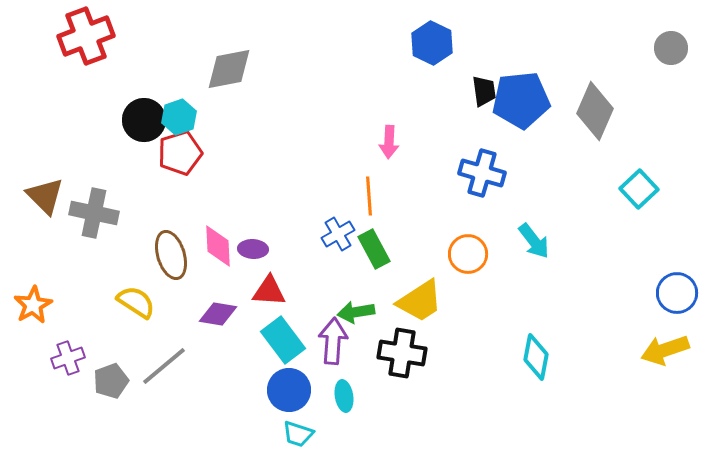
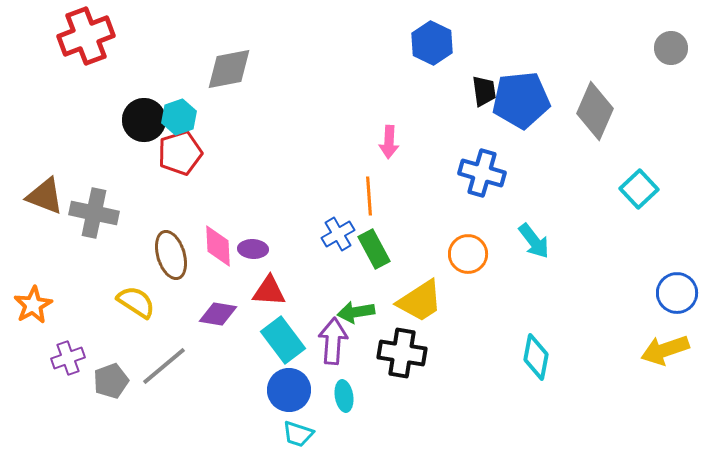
brown triangle at (45, 196): rotated 24 degrees counterclockwise
